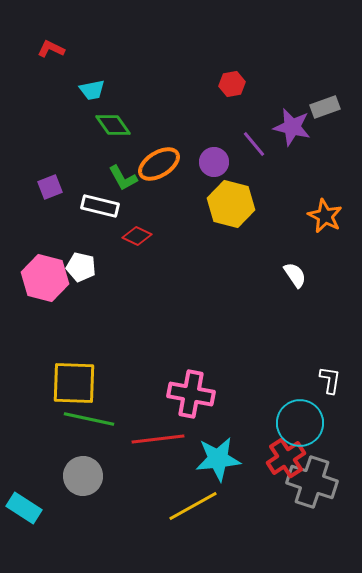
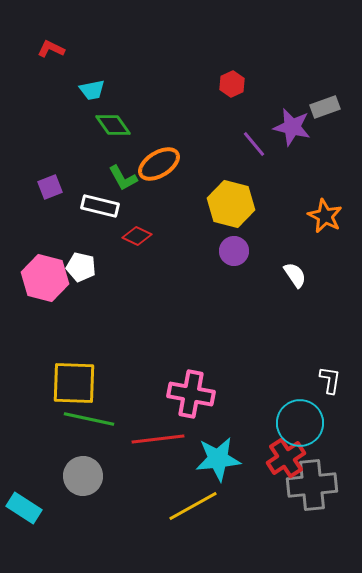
red hexagon: rotated 15 degrees counterclockwise
purple circle: moved 20 px right, 89 px down
gray cross: moved 3 px down; rotated 24 degrees counterclockwise
